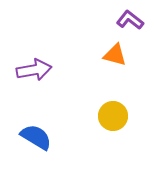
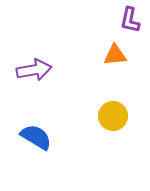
purple L-shape: rotated 116 degrees counterclockwise
orange triangle: rotated 20 degrees counterclockwise
